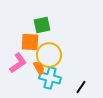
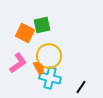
orange square: moved 5 px left, 9 px up; rotated 24 degrees clockwise
yellow circle: moved 1 px down
